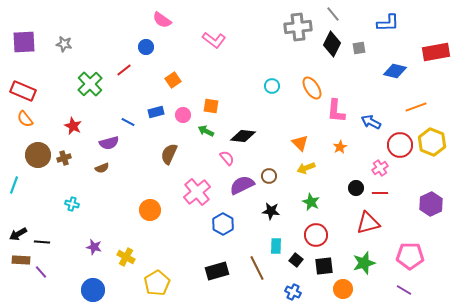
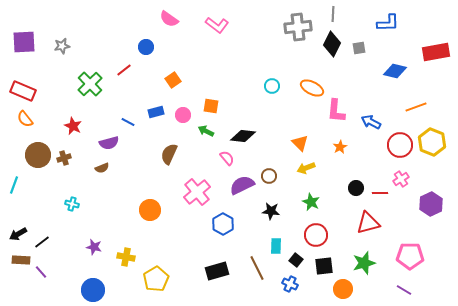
gray line at (333, 14): rotated 42 degrees clockwise
pink semicircle at (162, 20): moved 7 px right, 1 px up
pink L-shape at (214, 40): moved 3 px right, 15 px up
gray star at (64, 44): moved 2 px left, 2 px down; rotated 21 degrees counterclockwise
orange ellipse at (312, 88): rotated 30 degrees counterclockwise
pink cross at (380, 168): moved 21 px right, 11 px down
black line at (42, 242): rotated 42 degrees counterclockwise
yellow cross at (126, 257): rotated 18 degrees counterclockwise
yellow pentagon at (157, 283): moved 1 px left, 4 px up
blue cross at (293, 292): moved 3 px left, 8 px up
